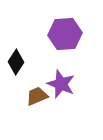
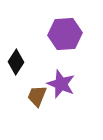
brown trapezoid: rotated 45 degrees counterclockwise
